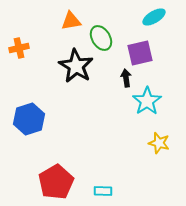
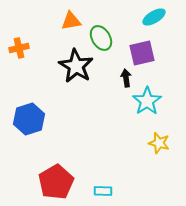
purple square: moved 2 px right
